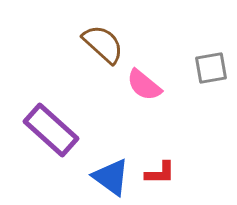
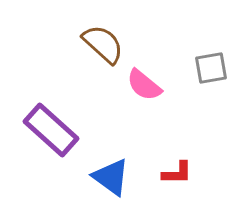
red L-shape: moved 17 px right
